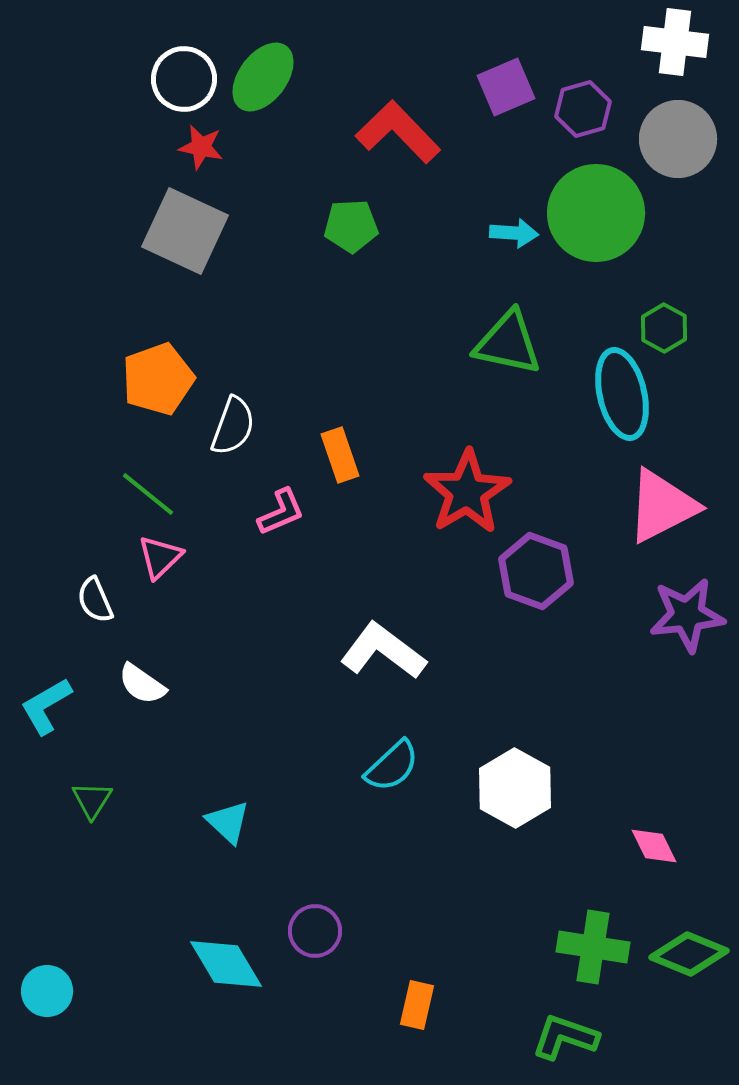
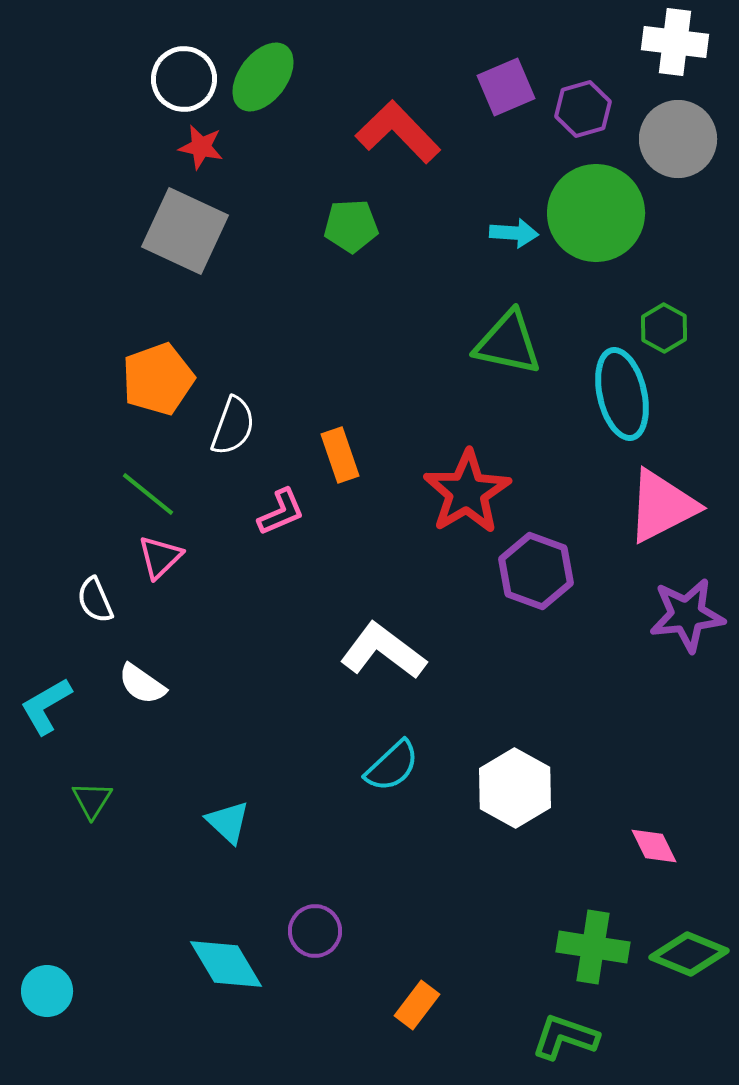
orange rectangle at (417, 1005): rotated 24 degrees clockwise
